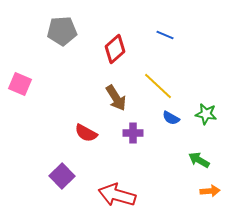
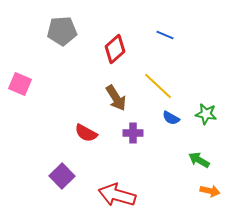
orange arrow: rotated 18 degrees clockwise
